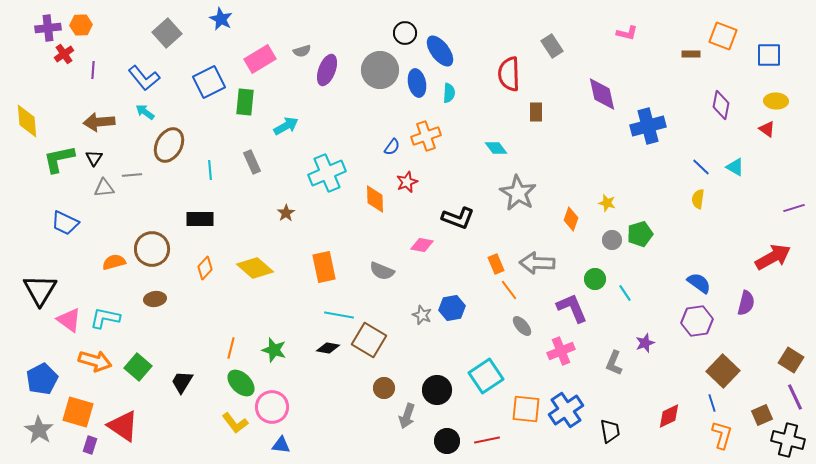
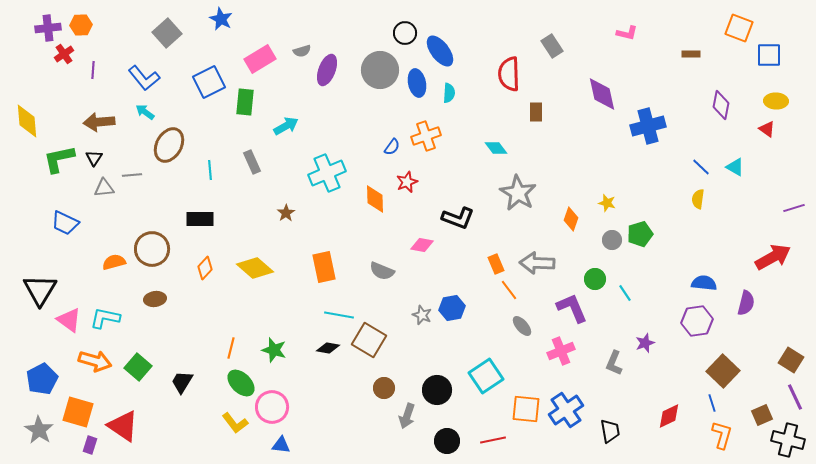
orange square at (723, 36): moved 16 px right, 8 px up
blue semicircle at (699, 283): moved 5 px right; rotated 30 degrees counterclockwise
red line at (487, 440): moved 6 px right
